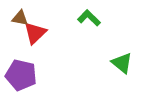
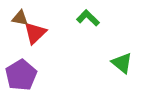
green L-shape: moved 1 px left
purple pentagon: rotated 28 degrees clockwise
